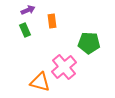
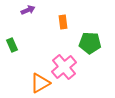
orange rectangle: moved 11 px right, 1 px down
green rectangle: moved 13 px left, 15 px down
green pentagon: moved 1 px right
orange triangle: moved 1 px down; rotated 45 degrees counterclockwise
